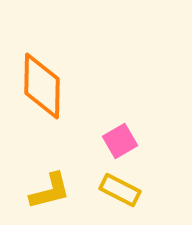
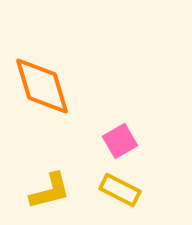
orange diamond: rotated 18 degrees counterclockwise
